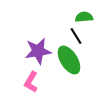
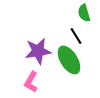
green semicircle: moved 4 px up; rotated 102 degrees counterclockwise
